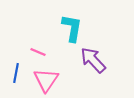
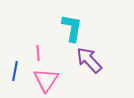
pink line: moved 1 px down; rotated 63 degrees clockwise
purple arrow: moved 4 px left
blue line: moved 1 px left, 2 px up
